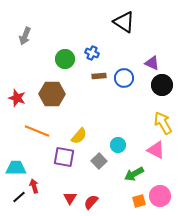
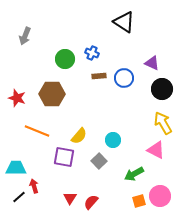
black circle: moved 4 px down
cyan circle: moved 5 px left, 5 px up
